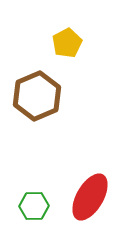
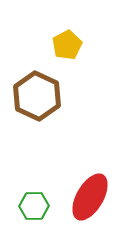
yellow pentagon: moved 2 px down
brown hexagon: rotated 12 degrees counterclockwise
